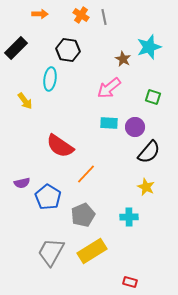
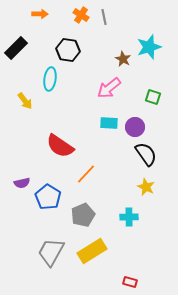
black semicircle: moved 3 px left, 2 px down; rotated 75 degrees counterclockwise
